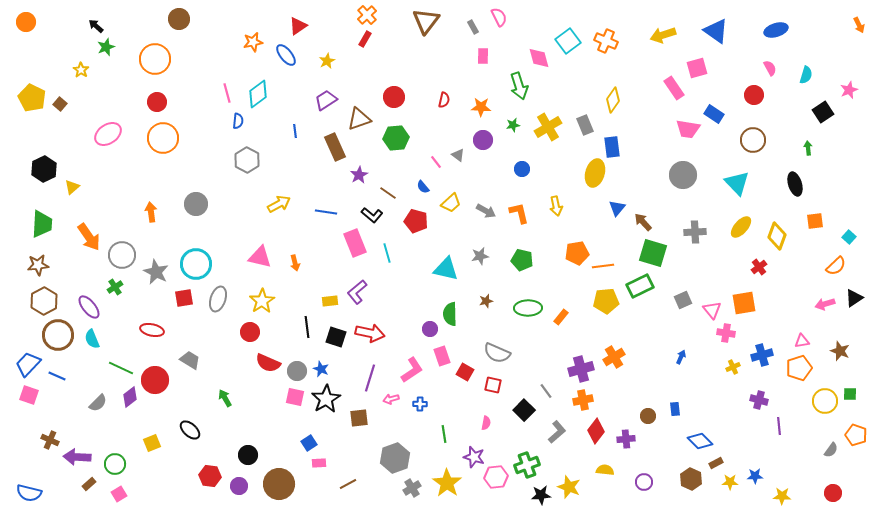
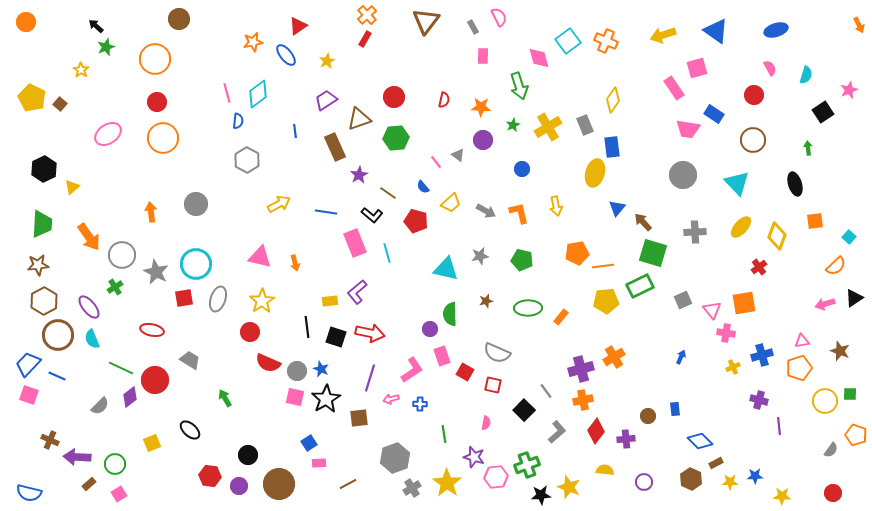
green star at (513, 125): rotated 16 degrees counterclockwise
gray semicircle at (98, 403): moved 2 px right, 3 px down
